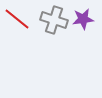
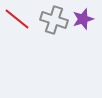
purple star: rotated 10 degrees counterclockwise
